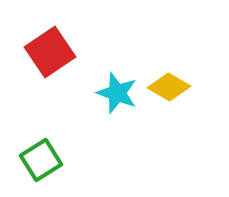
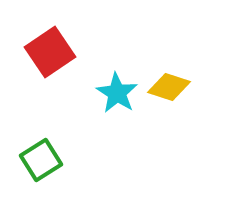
yellow diamond: rotated 12 degrees counterclockwise
cyan star: rotated 12 degrees clockwise
